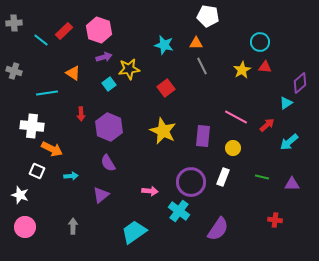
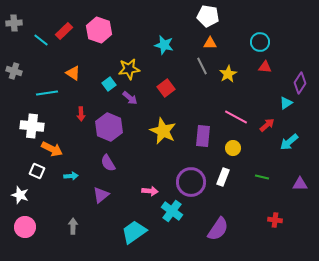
orange triangle at (196, 43): moved 14 px right
purple arrow at (104, 57): moved 26 px right, 41 px down; rotated 56 degrees clockwise
yellow star at (242, 70): moved 14 px left, 4 px down
purple diamond at (300, 83): rotated 15 degrees counterclockwise
purple triangle at (292, 184): moved 8 px right
cyan cross at (179, 211): moved 7 px left
